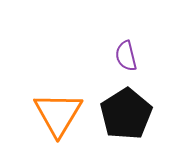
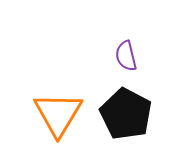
black pentagon: rotated 12 degrees counterclockwise
